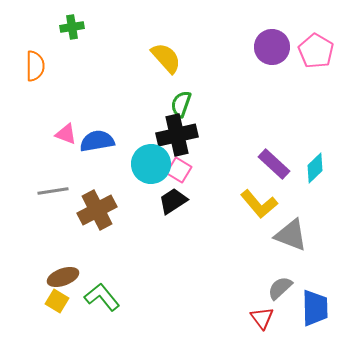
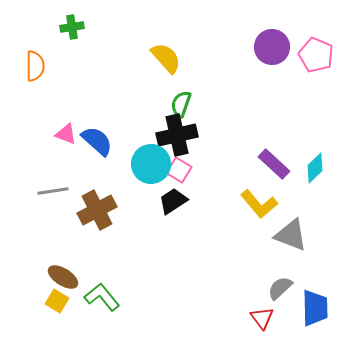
pink pentagon: moved 4 px down; rotated 8 degrees counterclockwise
blue semicircle: rotated 52 degrees clockwise
brown ellipse: rotated 52 degrees clockwise
